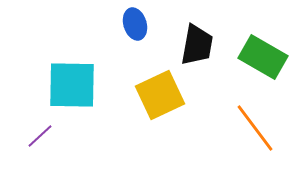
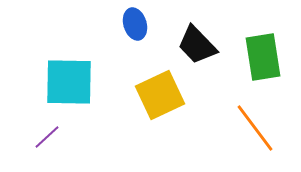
black trapezoid: rotated 126 degrees clockwise
green rectangle: rotated 51 degrees clockwise
cyan square: moved 3 px left, 3 px up
purple line: moved 7 px right, 1 px down
